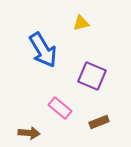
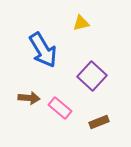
purple square: rotated 20 degrees clockwise
brown arrow: moved 35 px up
